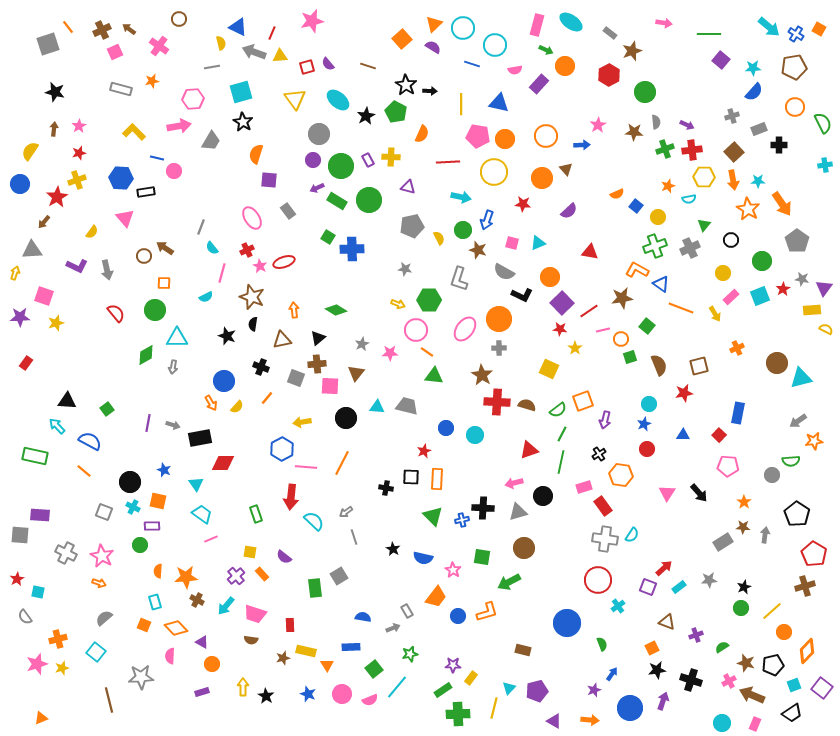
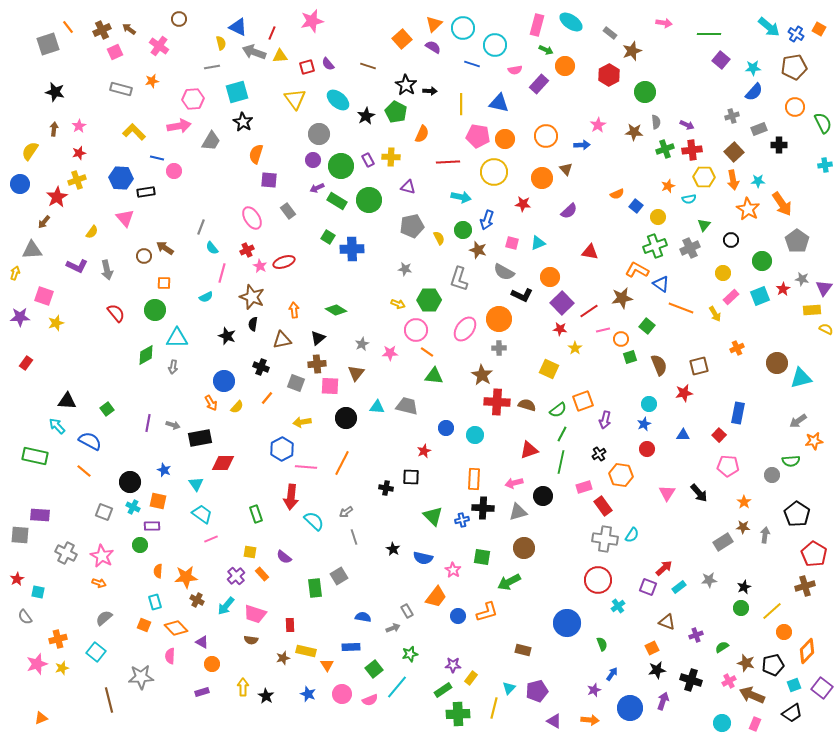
cyan square at (241, 92): moved 4 px left
gray square at (296, 378): moved 5 px down
orange rectangle at (437, 479): moved 37 px right
